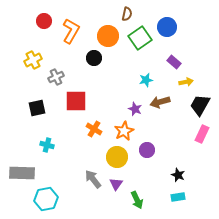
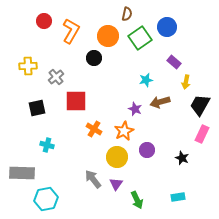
yellow cross: moved 5 px left, 6 px down; rotated 24 degrees clockwise
gray cross: rotated 14 degrees counterclockwise
yellow arrow: rotated 112 degrees clockwise
black star: moved 4 px right, 17 px up
